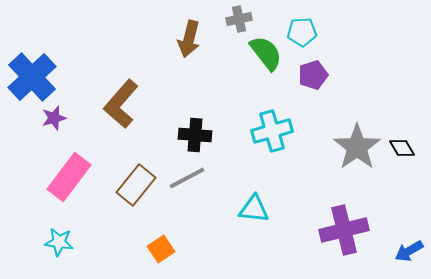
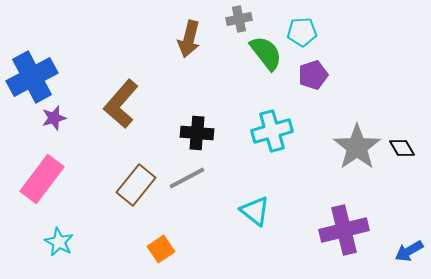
blue cross: rotated 15 degrees clockwise
black cross: moved 2 px right, 2 px up
pink rectangle: moved 27 px left, 2 px down
cyan triangle: moved 1 px right, 2 px down; rotated 32 degrees clockwise
cyan star: rotated 20 degrees clockwise
